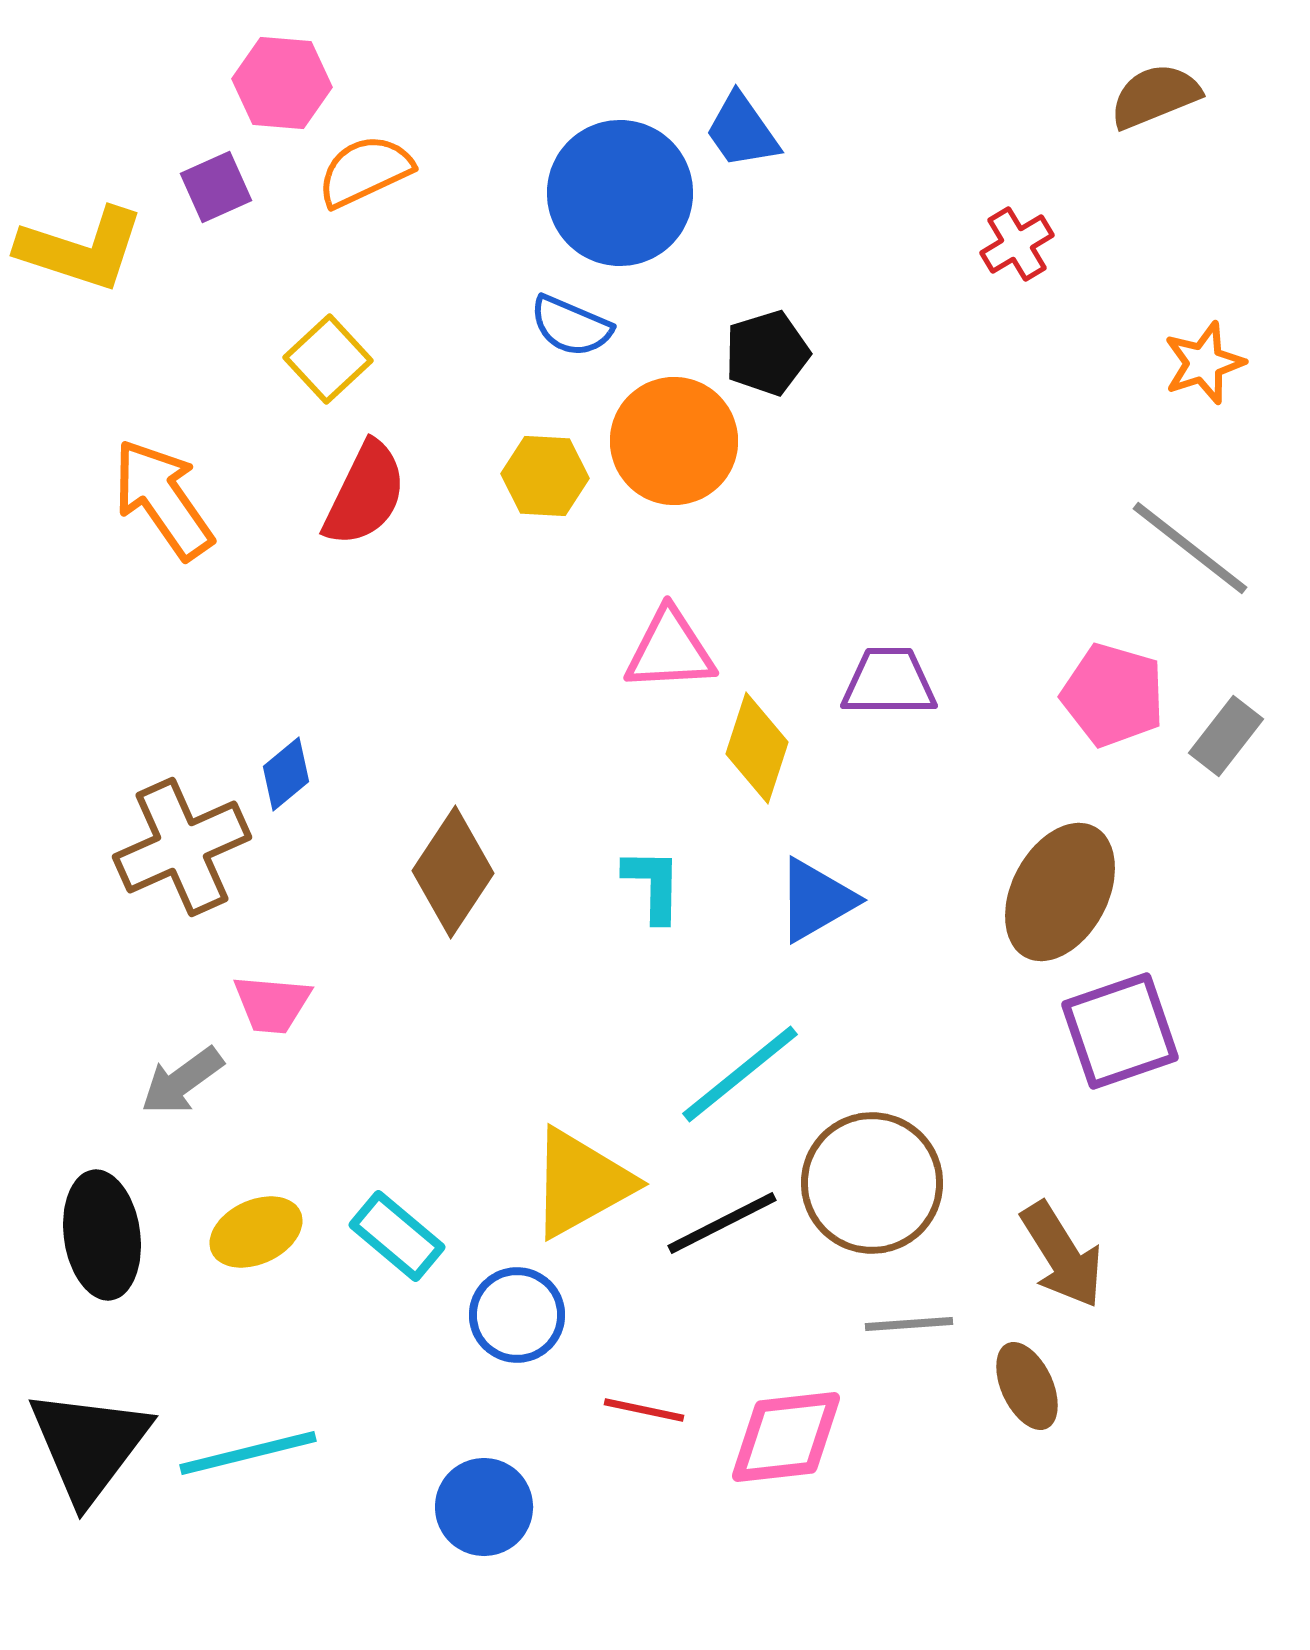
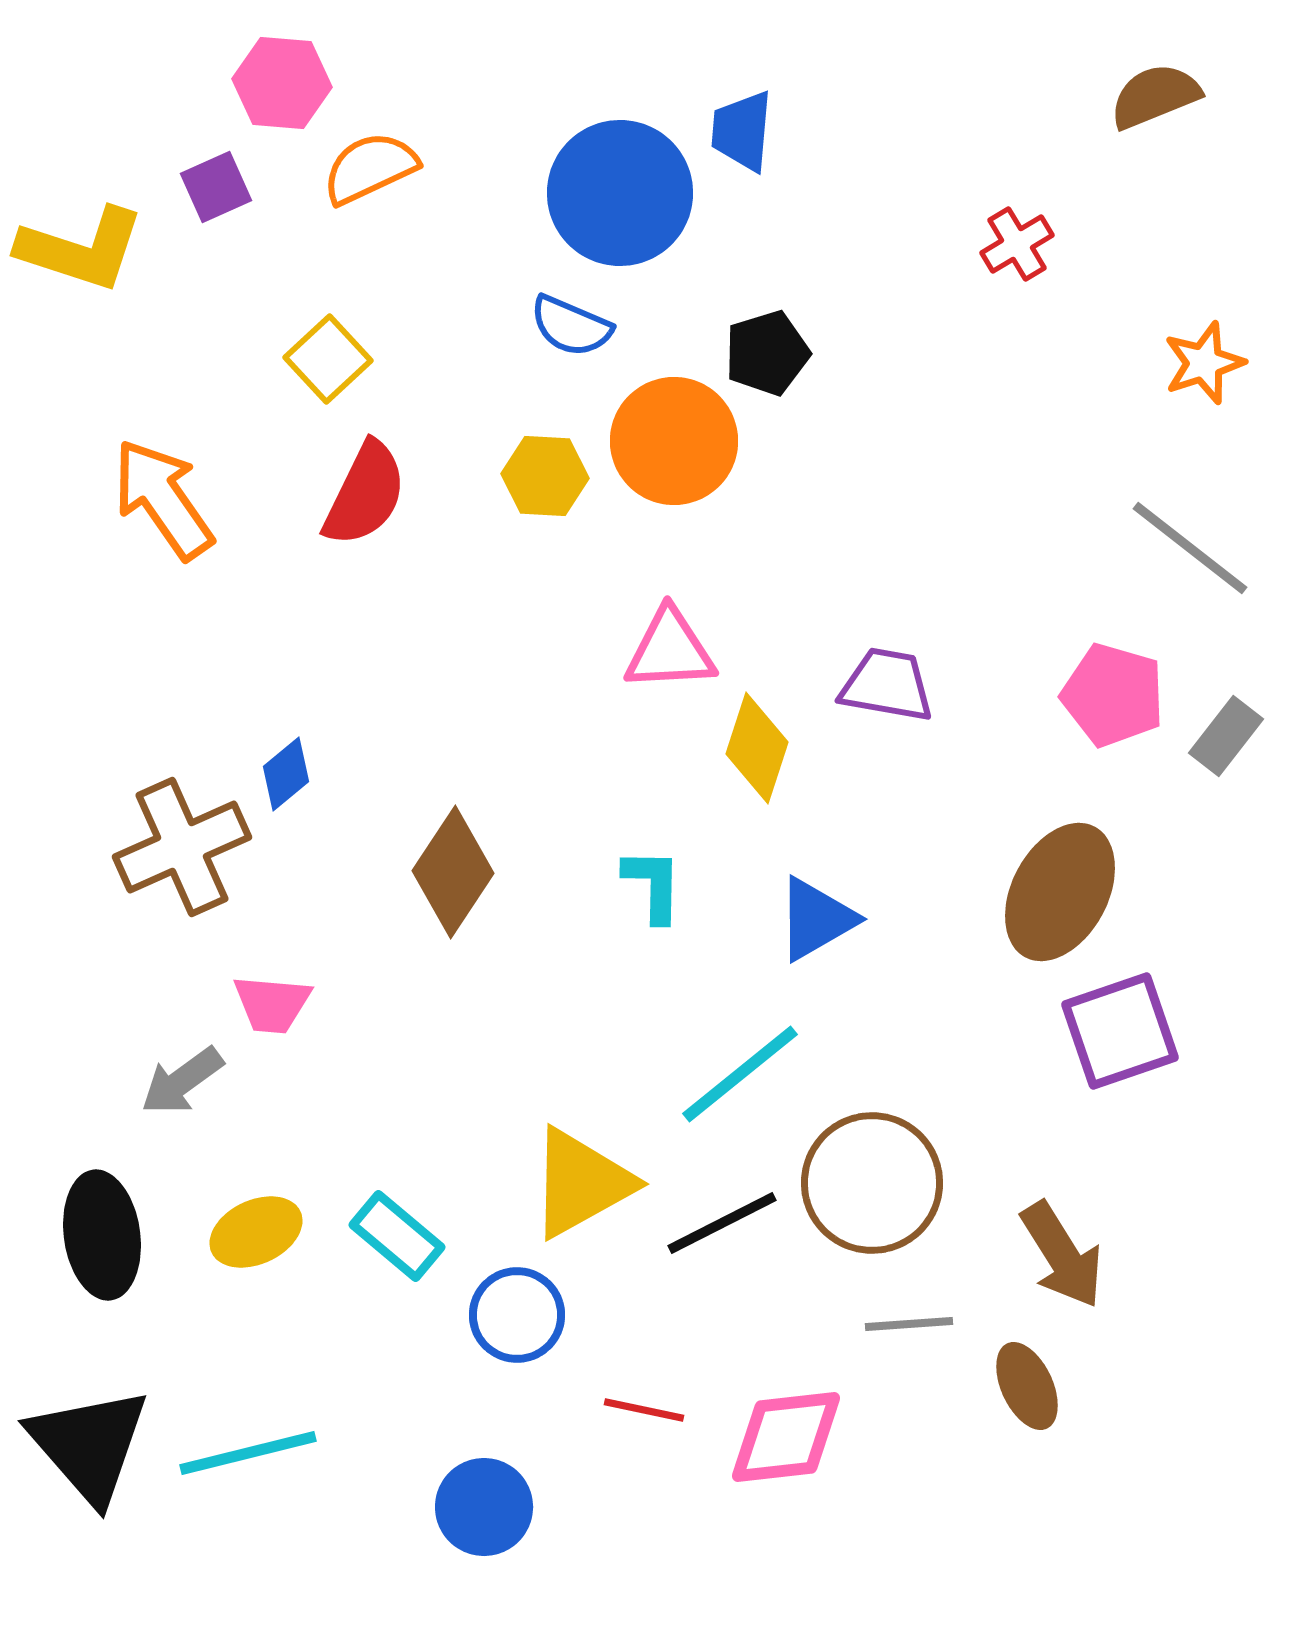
blue trapezoid at (742, 131): rotated 40 degrees clockwise
orange semicircle at (365, 171): moved 5 px right, 3 px up
purple trapezoid at (889, 682): moved 2 px left, 3 px down; rotated 10 degrees clockwise
blue triangle at (816, 900): moved 19 px down
black triangle at (89, 1445): rotated 18 degrees counterclockwise
